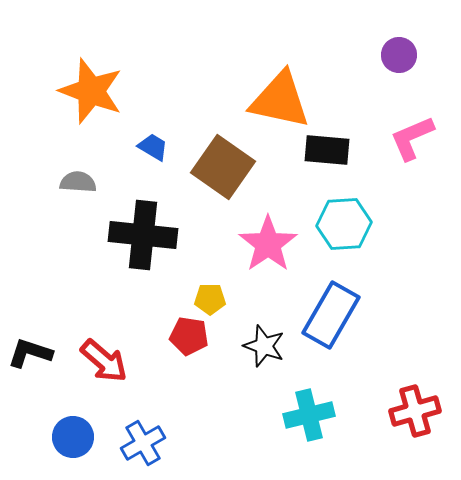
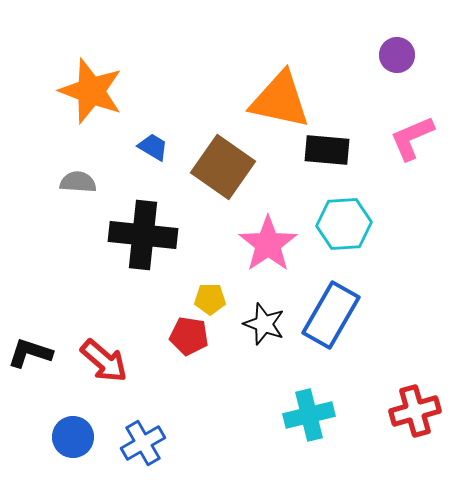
purple circle: moved 2 px left
black star: moved 22 px up
